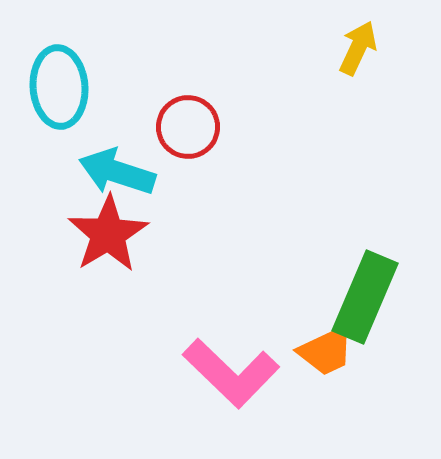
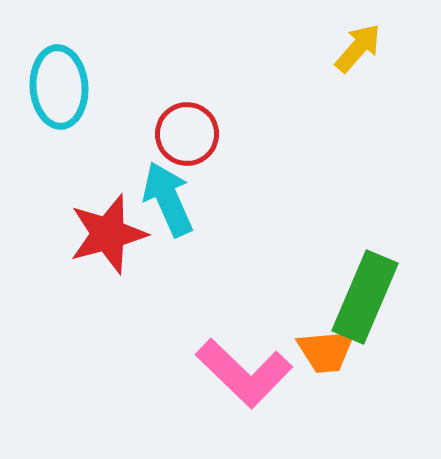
yellow arrow: rotated 16 degrees clockwise
red circle: moved 1 px left, 7 px down
cyan arrow: moved 51 px right, 27 px down; rotated 48 degrees clockwise
red star: rotated 16 degrees clockwise
orange trapezoid: rotated 20 degrees clockwise
pink L-shape: moved 13 px right
